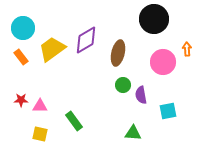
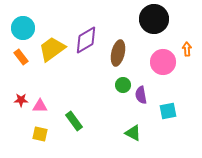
green triangle: rotated 24 degrees clockwise
